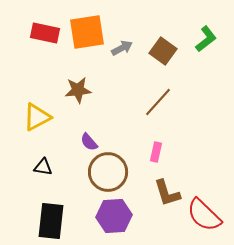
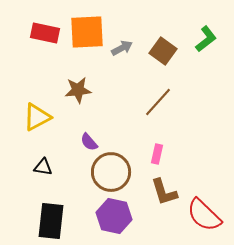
orange square: rotated 6 degrees clockwise
pink rectangle: moved 1 px right, 2 px down
brown circle: moved 3 px right
brown L-shape: moved 3 px left, 1 px up
purple hexagon: rotated 16 degrees clockwise
